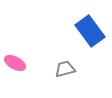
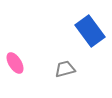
pink ellipse: rotated 30 degrees clockwise
